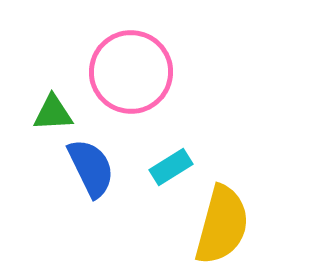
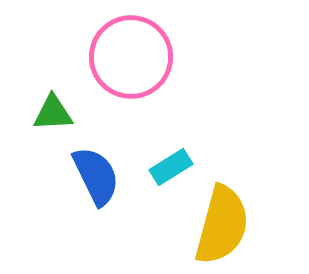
pink circle: moved 15 px up
blue semicircle: moved 5 px right, 8 px down
